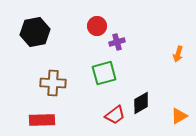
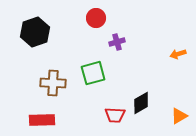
red circle: moved 1 px left, 8 px up
black hexagon: rotated 8 degrees counterclockwise
orange arrow: rotated 56 degrees clockwise
green square: moved 11 px left
red trapezoid: rotated 40 degrees clockwise
